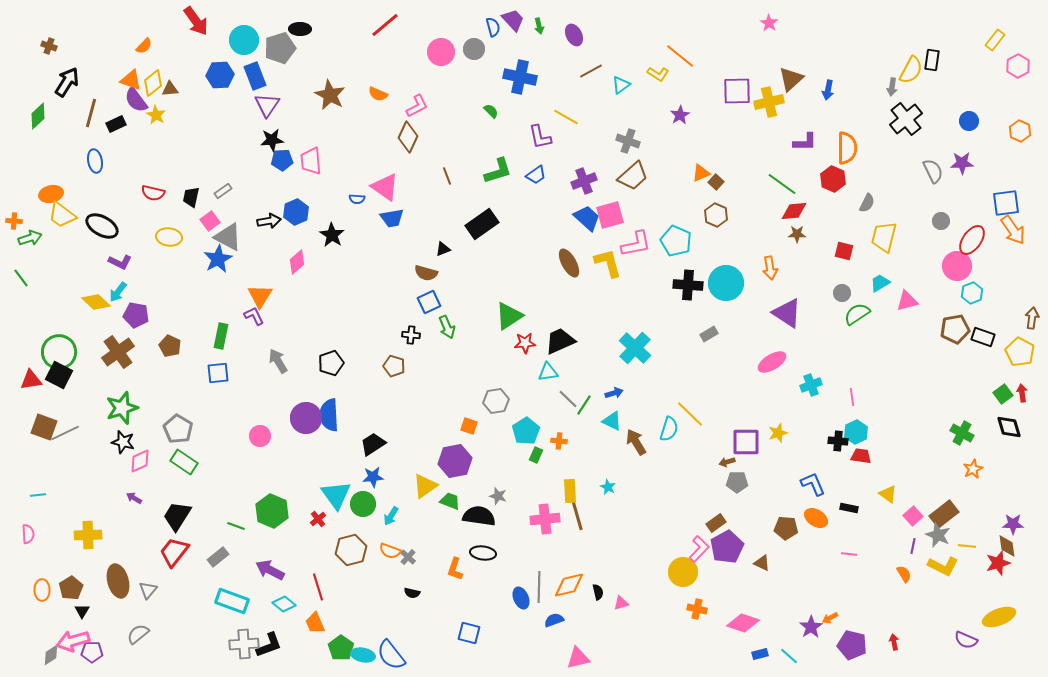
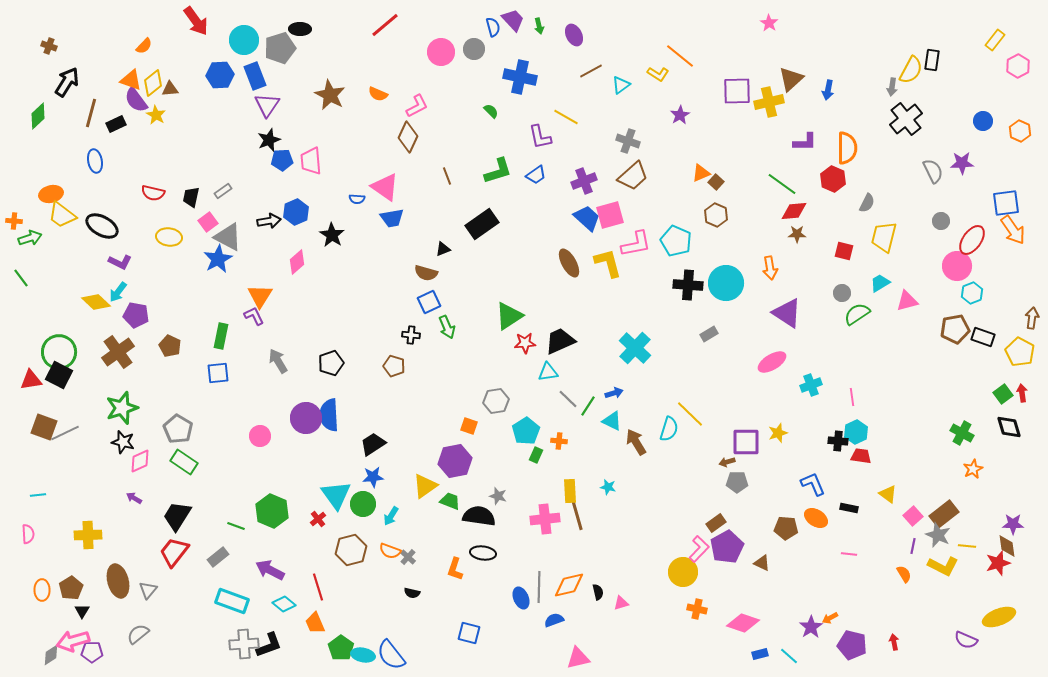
blue circle at (969, 121): moved 14 px right
black star at (272, 140): moved 3 px left; rotated 15 degrees counterclockwise
pink square at (210, 221): moved 2 px left, 1 px down
green line at (584, 405): moved 4 px right, 1 px down
cyan star at (608, 487): rotated 14 degrees counterclockwise
